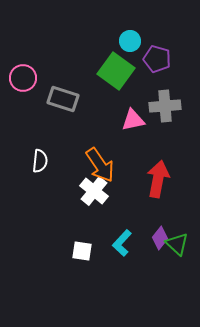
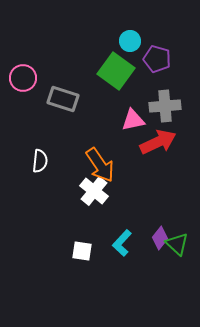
red arrow: moved 37 px up; rotated 54 degrees clockwise
